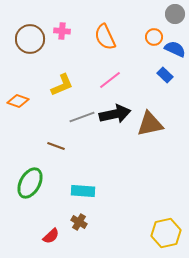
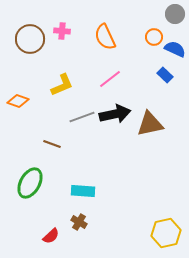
pink line: moved 1 px up
brown line: moved 4 px left, 2 px up
